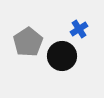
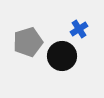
gray pentagon: rotated 16 degrees clockwise
